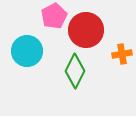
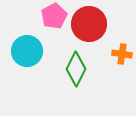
red circle: moved 3 px right, 6 px up
orange cross: rotated 18 degrees clockwise
green diamond: moved 1 px right, 2 px up
